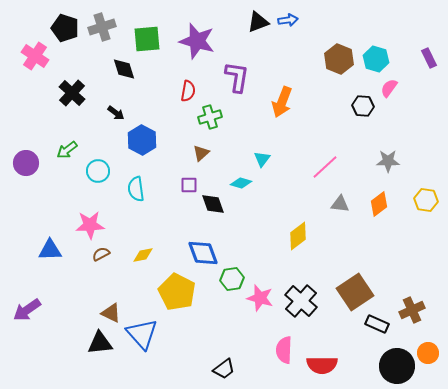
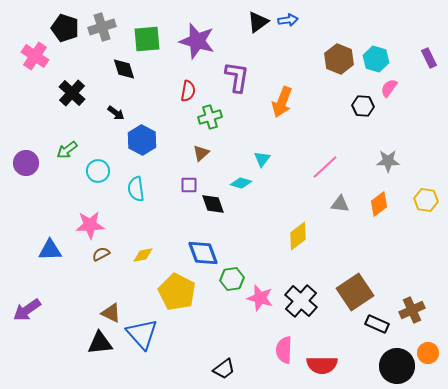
black triangle at (258, 22): rotated 15 degrees counterclockwise
